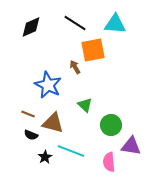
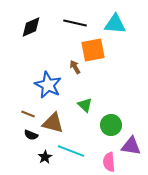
black line: rotated 20 degrees counterclockwise
